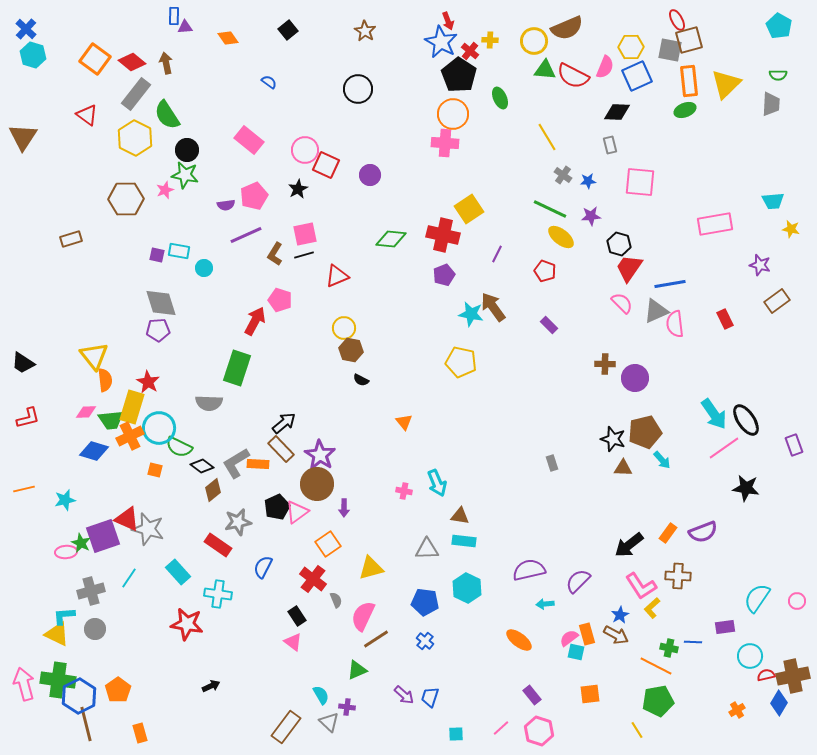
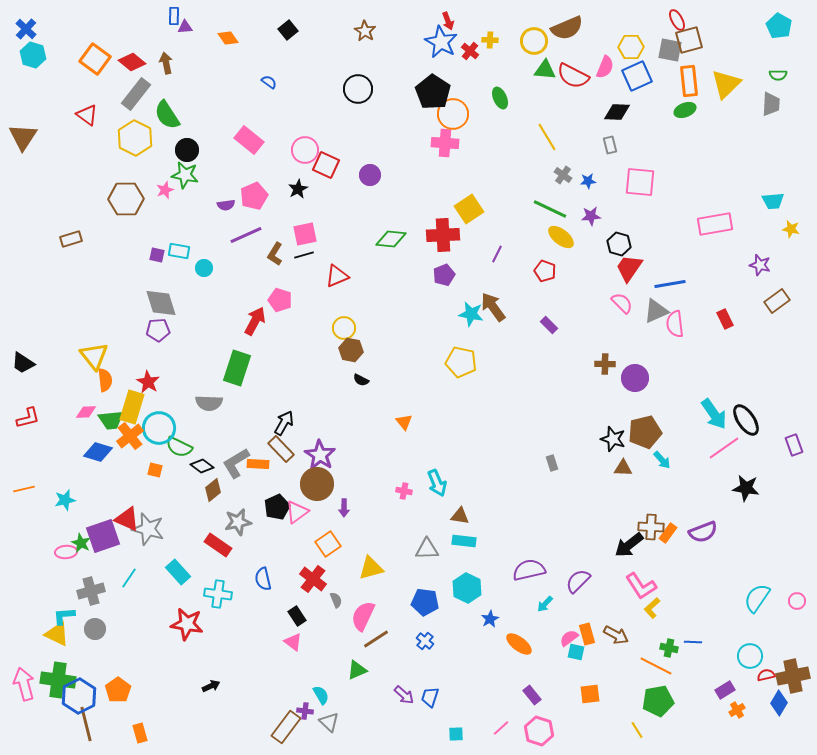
black pentagon at (459, 75): moved 26 px left, 17 px down
red cross at (443, 235): rotated 16 degrees counterclockwise
black arrow at (284, 423): rotated 20 degrees counterclockwise
orange cross at (130, 436): rotated 12 degrees counterclockwise
blue diamond at (94, 451): moved 4 px right, 1 px down
blue semicircle at (263, 567): moved 12 px down; rotated 40 degrees counterclockwise
brown cross at (678, 576): moved 27 px left, 49 px up
cyan arrow at (545, 604): rotated 42 degrees counterclockwise
blue star at (620, 615): moved 130 px left, 4 px down
purple rectangle at (725, 627): moved 63 px down; rotated 24 degrees counterclockwise
orange ellipse at (519, 640): moved 4 px down
purple cross at (347, 707): moved 42 px left, 4 px down
